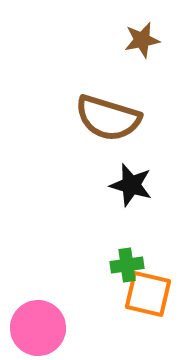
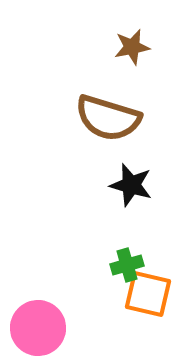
brown star: moved 10 px left, 7 px down
green cross: rotated 8 degrees counterclockwise
